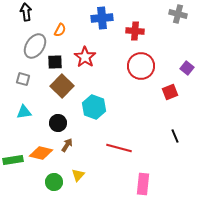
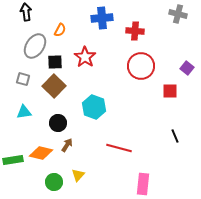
brown square: moved 8 px left
red square: moved 1 px up; rotated 21 degrees clockwise
